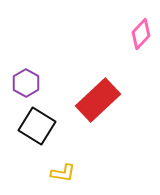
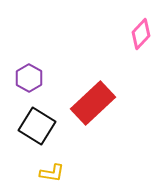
purple hexagon: moved 3 px right, 5 px up
red rectangle: moved 5 px left, 3 px down
yellow L-shape: moved 11 px left
